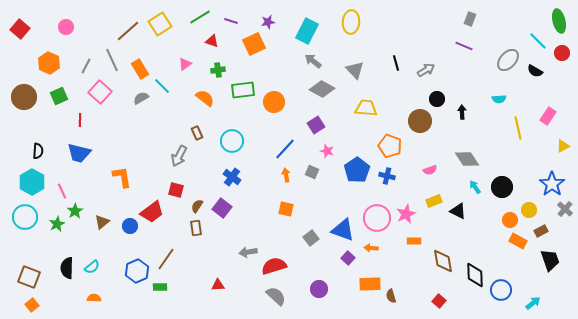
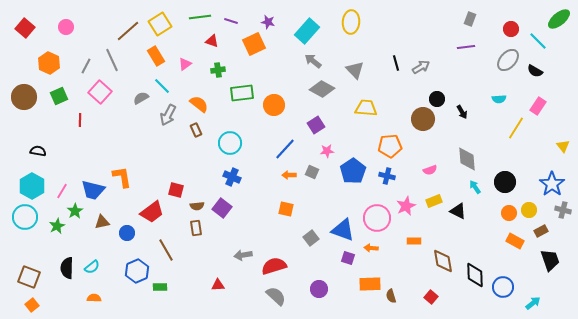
green line at (200, 17): rotated 25 degrees clockwise
green ellipse at (559, 21): moved 2 px up; rotated 65 degrees clockwise
purple star at (268, 22): rotated 24 degrees clockwise
red square at (20, 29): moved 5 px right, 1 px up
cyan rectangle at (307, 31): rotated 15 degrees clockwise
purple line at (464, 46): moved 2 px right, 1 px down; rotated 30 degrees counterclockwise
red circle at (562, 53): moved 51 px left, 24 px up
orange rectangle at (140, 69): moved 16 px right, 13 px up
gray arrow at (426, 70): moved 5 px left, 3 px up
green rectangle at (243, 90): moved 1 px left, 3 px down
orange semicircle at (205, 98): moved 6 px left, 6 px down
orange circle at (274, 102): moved 3 px down
black arrow at (462, 112): rotated 152 degrees clockwise
pink rectangle at (548, 116): moved 10 px left, 10 px up
brown circle at (420, 121): moved 3 px right, 2 px up
yellow line at (518, 128): moved 2 px left; rotated 45 degrees clockwise
brown rectangle at (197, 133): moved 1 px left, 3 px up
cyan circle at (232, 141): moved 2 px left, 2 px down
orange pentagon at (390, 146): rotated 25 degrees counterclockwise
yellow triangle at (563, 146): rotated 40 degrees counterclockwise
black semicircle at (38, 151): rotated 84 degrees counterclockwise
pink star at (327, 151): rotated 24 degrees counterclockwise
blue trapezoid at (79, 153): moved 14 px right, 37 px down
gray arrow at (179, 156): moved 11 px left, 41 px up
gray diamond at (467, 159): rotated 30 degrees clockwise
blue pentagon at (357, 170): moved 4 px left, 1 px down
orange arrow at (286, 175): moved 3 px right; rotated 80 degrees counterclockwise
blue cross at (232, 177): rotated 12 degrees counterclockwise
cyan hexagon at (32, 182): moved 4 px down
black circle at (502, 187): moved 3 px right, 5 px up
pink line at (62, 191): rotated 56 degrees clockwise
brown semicircle at (197, 206): rotated 128 degrees counterclockwise
gray cross at (565, 209): moved 2 px left, 1 px down; rotated 28 degrees counterclockwise
pink star at (406, 214): moved 8 px up
orange circle at (510, 220): moved 1 px left, 7 px up
brown triangle at (102, 222): rotated 28 degrees clockwise
green star at (57, 224): moved 2 px down
blue circle at (130, 226): moved 3 px left, 7 px down
orange rectangle at (518, 241): moved 3 px left
gray arrow at (248, 252): moved 5 px left, 3 px down
purple square at (348, 258): rotated 24 degrees counterclockwise
brown line at (166, 259): moved 9 px up; rotated 65 degrees counterclockwise
blue circle at (501, 290): moved 2 px right, 3 px up
red square at (439, 301): moved 8 px left, 4 px up
